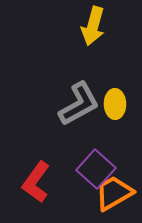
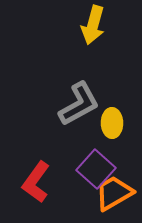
yellow arrow: moved 1 px up
yellow ellipse: moved 3 px left, 19 px down
